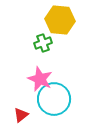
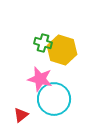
yellow hexagon: moved 2 px right, 30 px down; rotated 12 degrees clockwise
green cross: rotated 36 degrees clockwise
pink star: rotated 10 degrees counterclockwise
